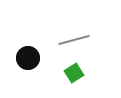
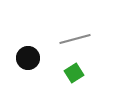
gray line: moved 1 px right, 1 px up
